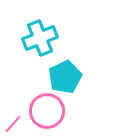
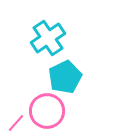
cyan cross: moved 8 px right; rotated 12 degrees counterclockwise
pink line: moved 3 px right, 1 px up
